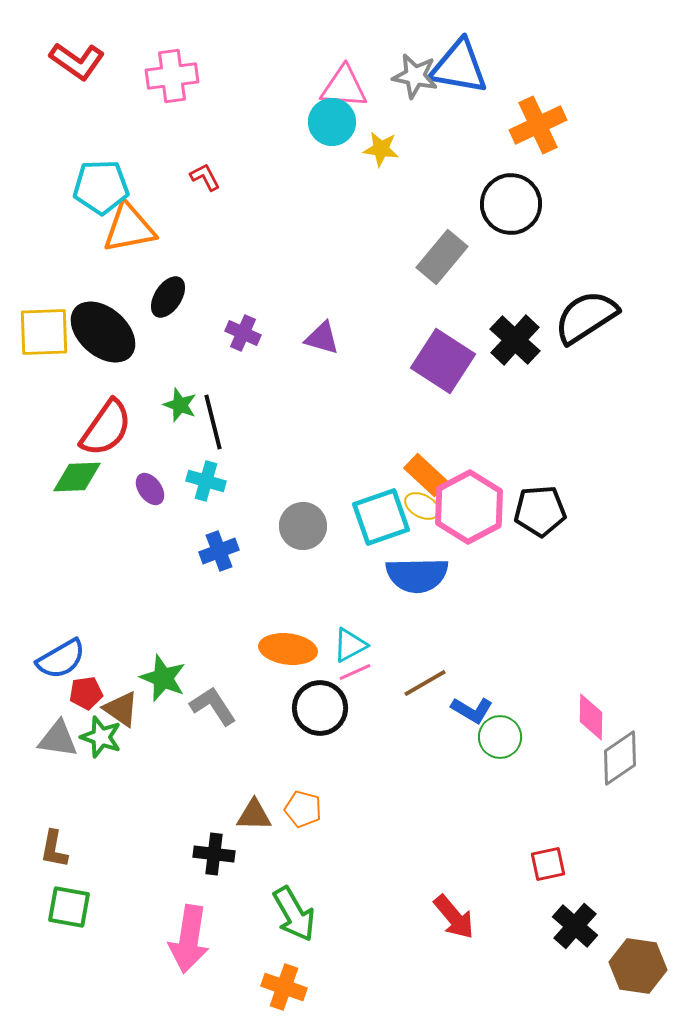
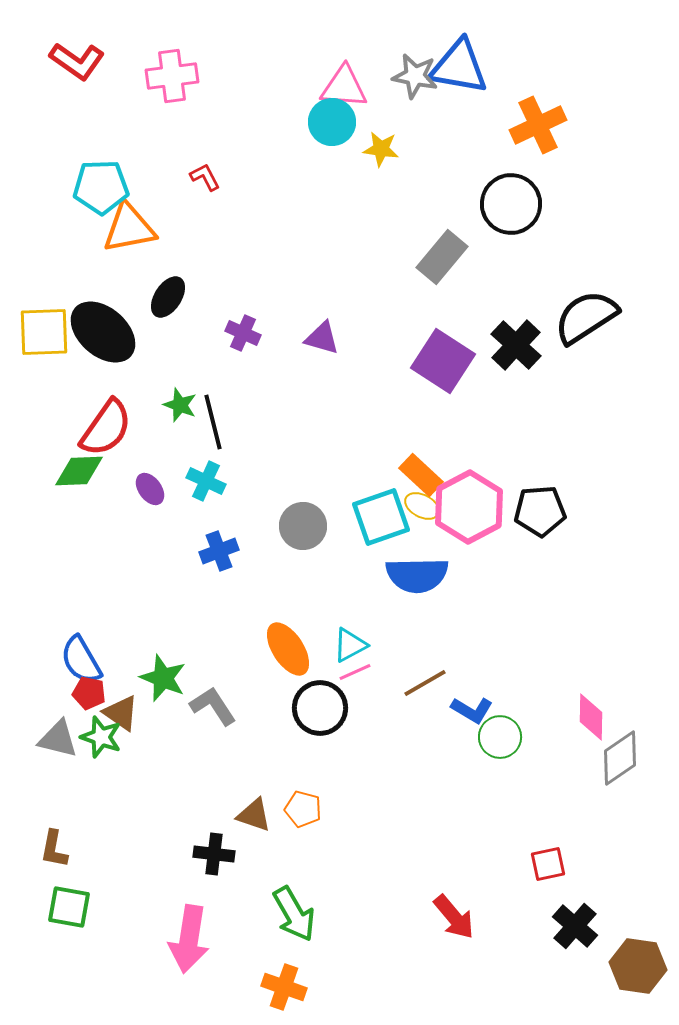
black cross at (515, 340): moved 1 px right, 5 px down
orange rectangle at (426, 475): moved 5 px left
green diamond at (77, 477): moved 2 px right, 6 px up
cyan cross at (206, 481): rotated 9 degrees clockwise
orange ellipse at (288, 649): rotated 50 degrees clockwise
blue semicircle at (61, 659): moved 20 px right, 1 px down; rotated 90 degrees clockwise
red pentagon at (86, 693): moved 3 px right; rotated 20 degrees clockwise
brown triangle at (121, 709): moved 4 px down
gray triangle at (58, 739): rotated 6 degrees clockwise
brown triangle at (254, 815): rotated 18 degrees clockwise
